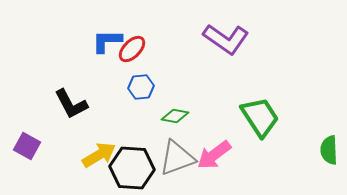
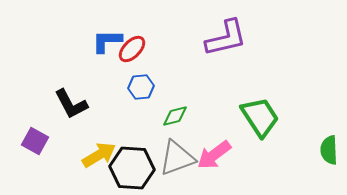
purple L-shape: moved 1 px up; rotated 48 degrees counterclockwise
green diamond: rotated 24 degrees counterclockwise
purple square: moved 8 px right, 5 px up
